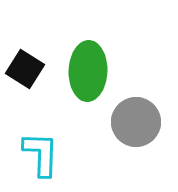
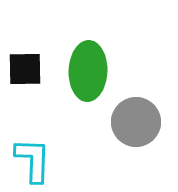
black square: rotated 33 degrees counterclockwise
cyan L-shape: moved 8 px left, 6 px down
